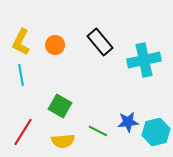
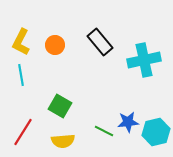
green line: moved 6 px right
